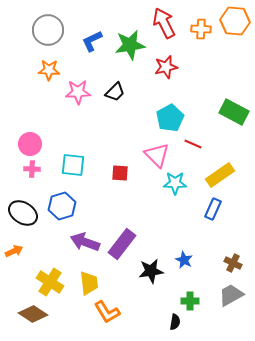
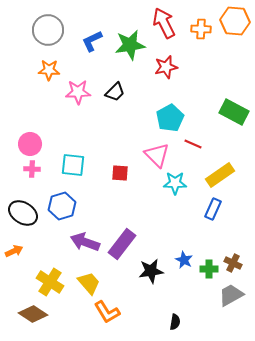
yellow trapezoid: rotated 35 degrees counterclockwise
green cross: moved 19 px right, 32 px up
